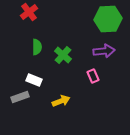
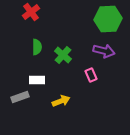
red cross: moved 2 px right
purple arrow: rotated 20 degrees clockwise
pink rectangle: moved 2 px left, 1 px up
white rectangle: moved 3 px right; rotated 21 degrees counterclockwise
